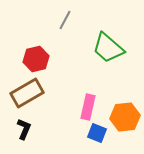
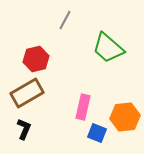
pink rectangle: moved 5 px left
